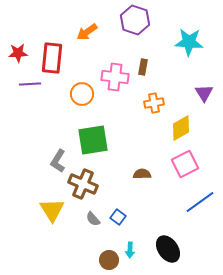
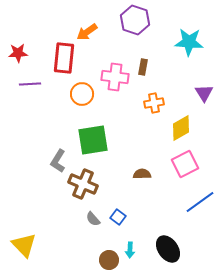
red rectangle: moved 12 px right
yellow triangle: moved 28 px left, 35 px down; rotated 12 degrees counterclockwise
